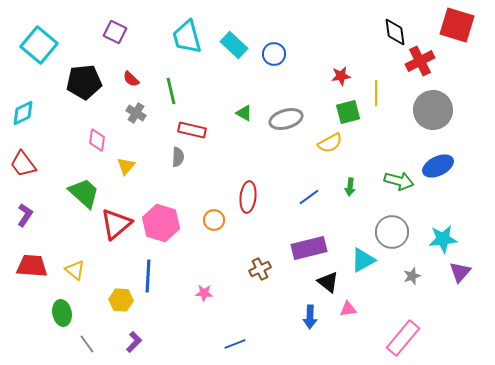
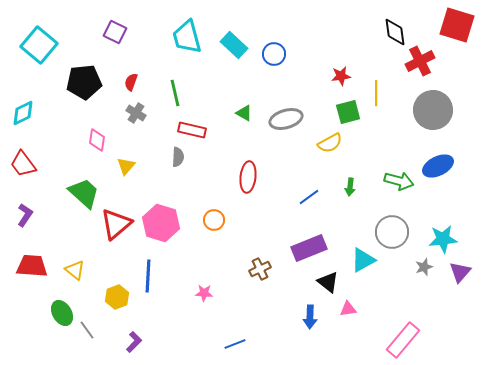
red semicircle at (131, 79): moved 3 px down; rotated 66 degrees clockwise
green line at (171, 91): moved 4 px right, 2 px down
red ellipse at (248, 197): moved 20 px up
purple rectangle at (309, 248): rotated 8 degrees counterclockwise
gray star at (412, 276): moved 12 px right, 9 px up
yellow hexagon at (121, 300): moved 4 px left, 3 px up; rotated 25 degrees counterclockwise
green ellipse at (62, 313): rotated 20 degrees counterclockwise
pink rectangle at (403, 338): moved 2 px down
gray line at (87, 344): moved 14 px up
